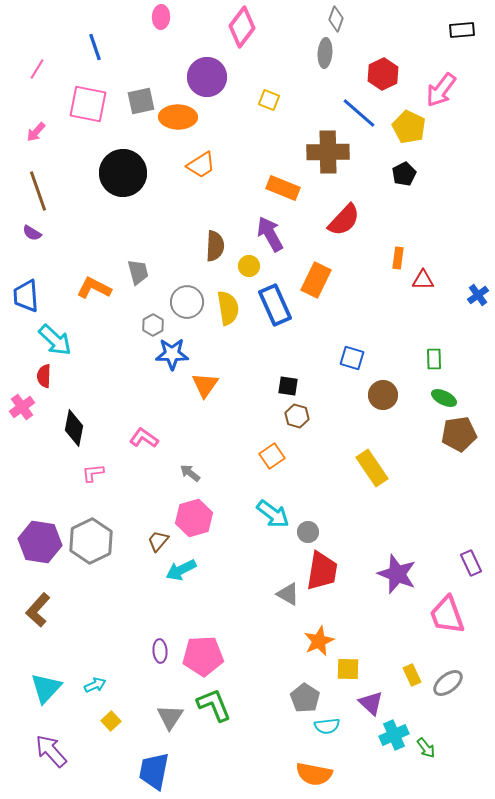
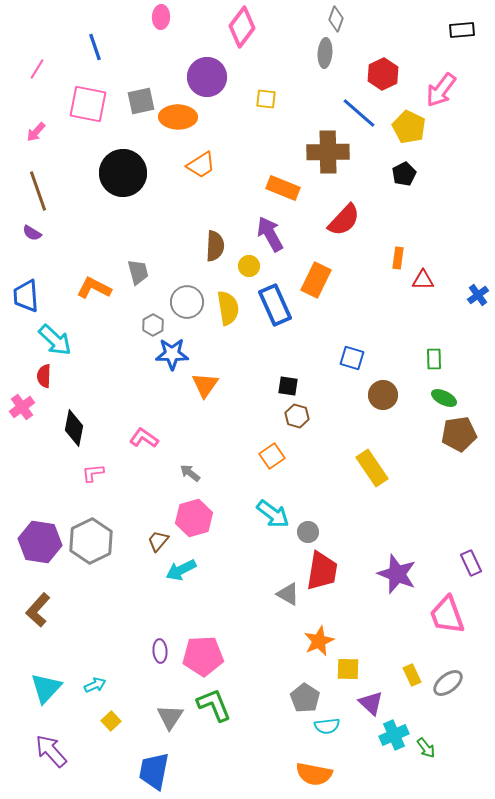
yellow square at (269, 100): moved 3 px left, 1 px up; rotated 15 degrees counterclockwise
